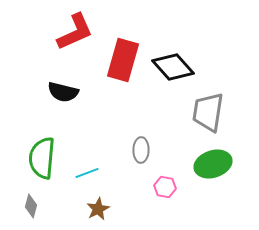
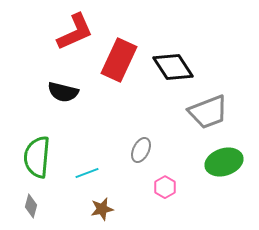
red rectangle: moved 4 px left; rotated 9 degrees clockwise
black diamond: rotated 9 degrees clockwise
gray trapezoid: rotated 120 degrees counterclockwise
gray ellipse: rotated 25 degrees clockwise
green semicircle: moved 5 px left, 1 px up
green ellipse: moved 11 px right, 2 px up
pink hexagon: rotated 20 degrees clockwise
brown star: moved 4 px right; rotated 15 degrees clockwise
